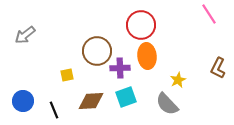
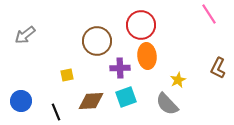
brown circle: moved 10 px up
blue circle: moved 2 px left
black line: moved 2 px right, 2 px down
